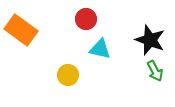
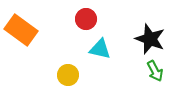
black star: moved 1 px up
